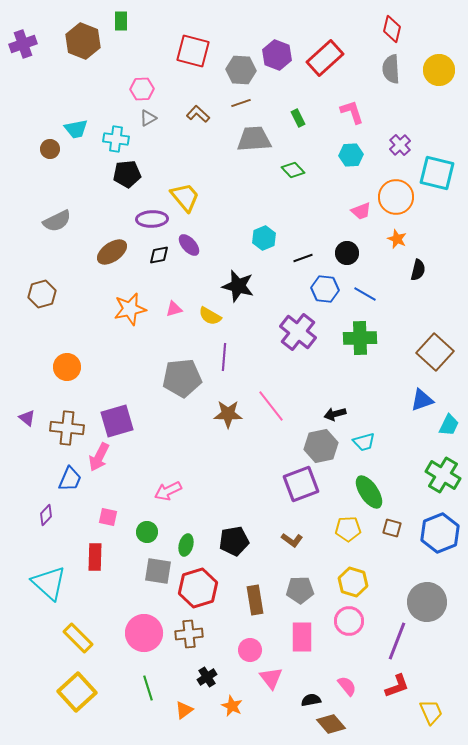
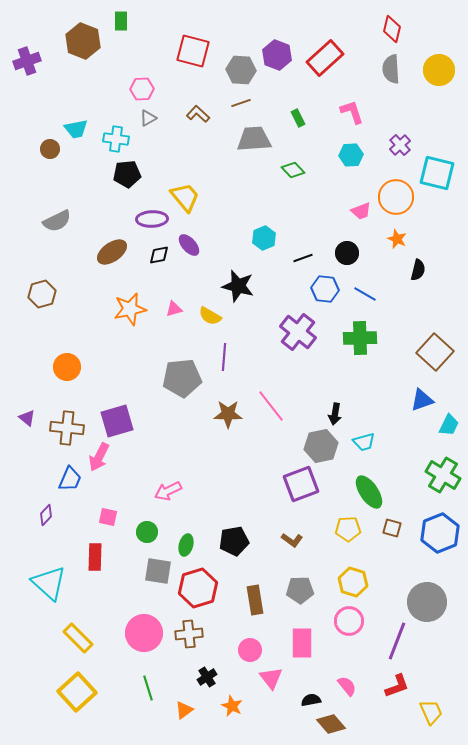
purple cross at (23, 44): moved 4 px right, 17 px down
black arrow at (335, 414): rotated 65 degrees counterclockwise
pink rectangle at (302, 637): moved 6 px down
